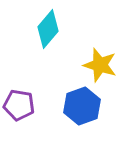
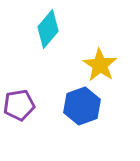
yellow star: rotated 16 degrees clockwise
purple pentagon: rotated 20 degrees counterclockwise
